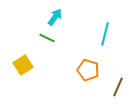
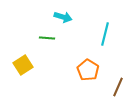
cyan arrow: moved 8 px right; rotated 72 degrees clockwise
green line: rotated 21 degrees counterclockwise
orange pentagon: rotated 15 degrees clockwise
